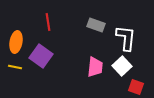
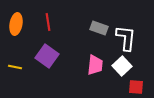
gray rectangle: moved 3 px right, 3 px down
orange ellipse: moved 18 px up
purple square: moved 6 px right
pink trapezoid: moved 2 px up
red square: rotated 14 degrees counterclockwise
